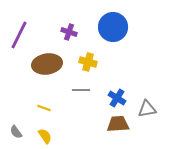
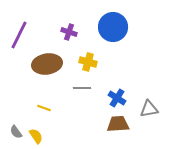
gray line: moved 1 px right, 2 px up
gray triangle: moved 2 px right
yellow semicircle: moved 9 px left
